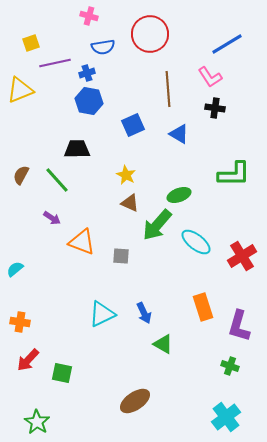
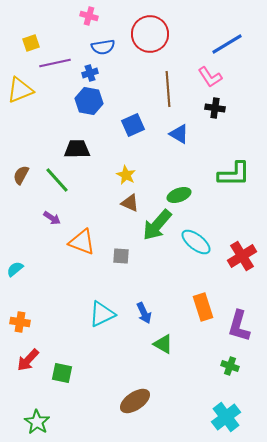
blue cross: moved 3 px right
